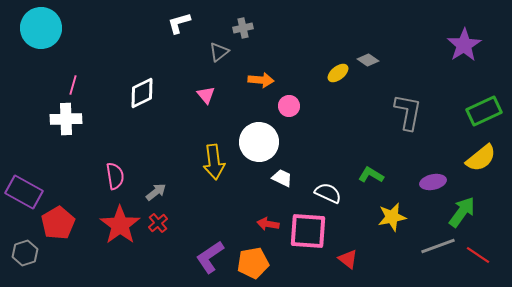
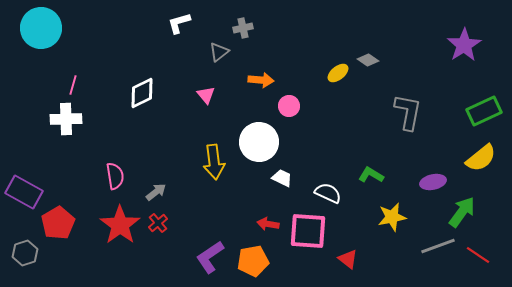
orange pentagon: moved 2 px up
